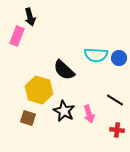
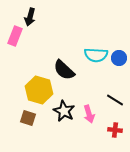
black arrow: rotated 30 degrees clockwise
pink rectangle: moved 2 px left
red cross: moved 2 px left
